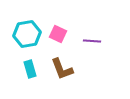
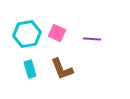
pink square: moved 1 px left, 1 px up
purple line: moved 2 px up
